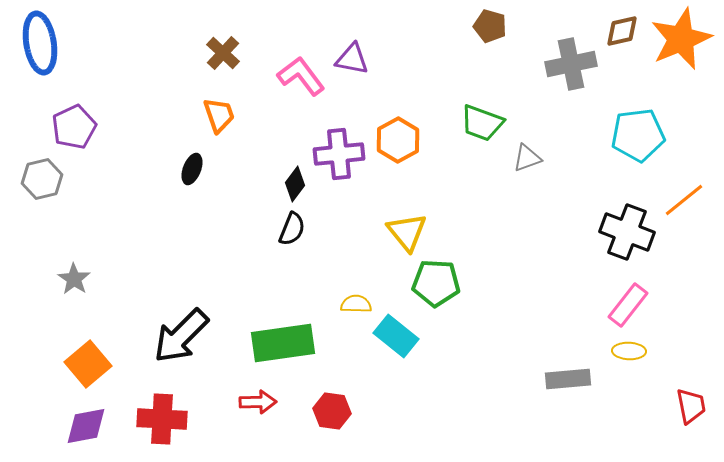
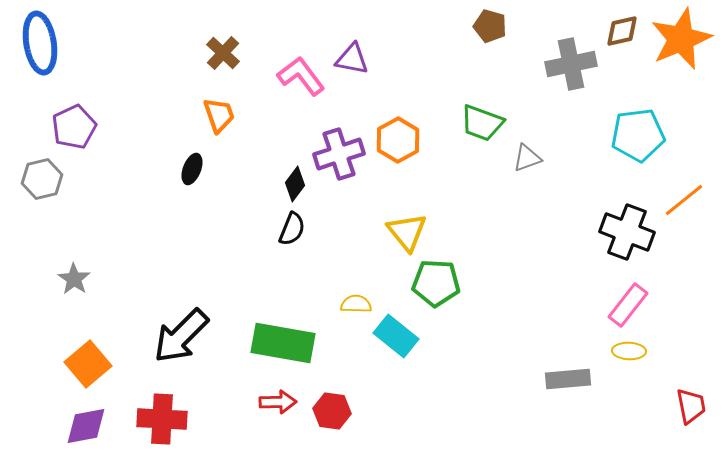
purple cross: rotated 12 degrees counterclockwise
green rectangle: rotated 18 degrees clockwise
red arrow: moved 20 px right
